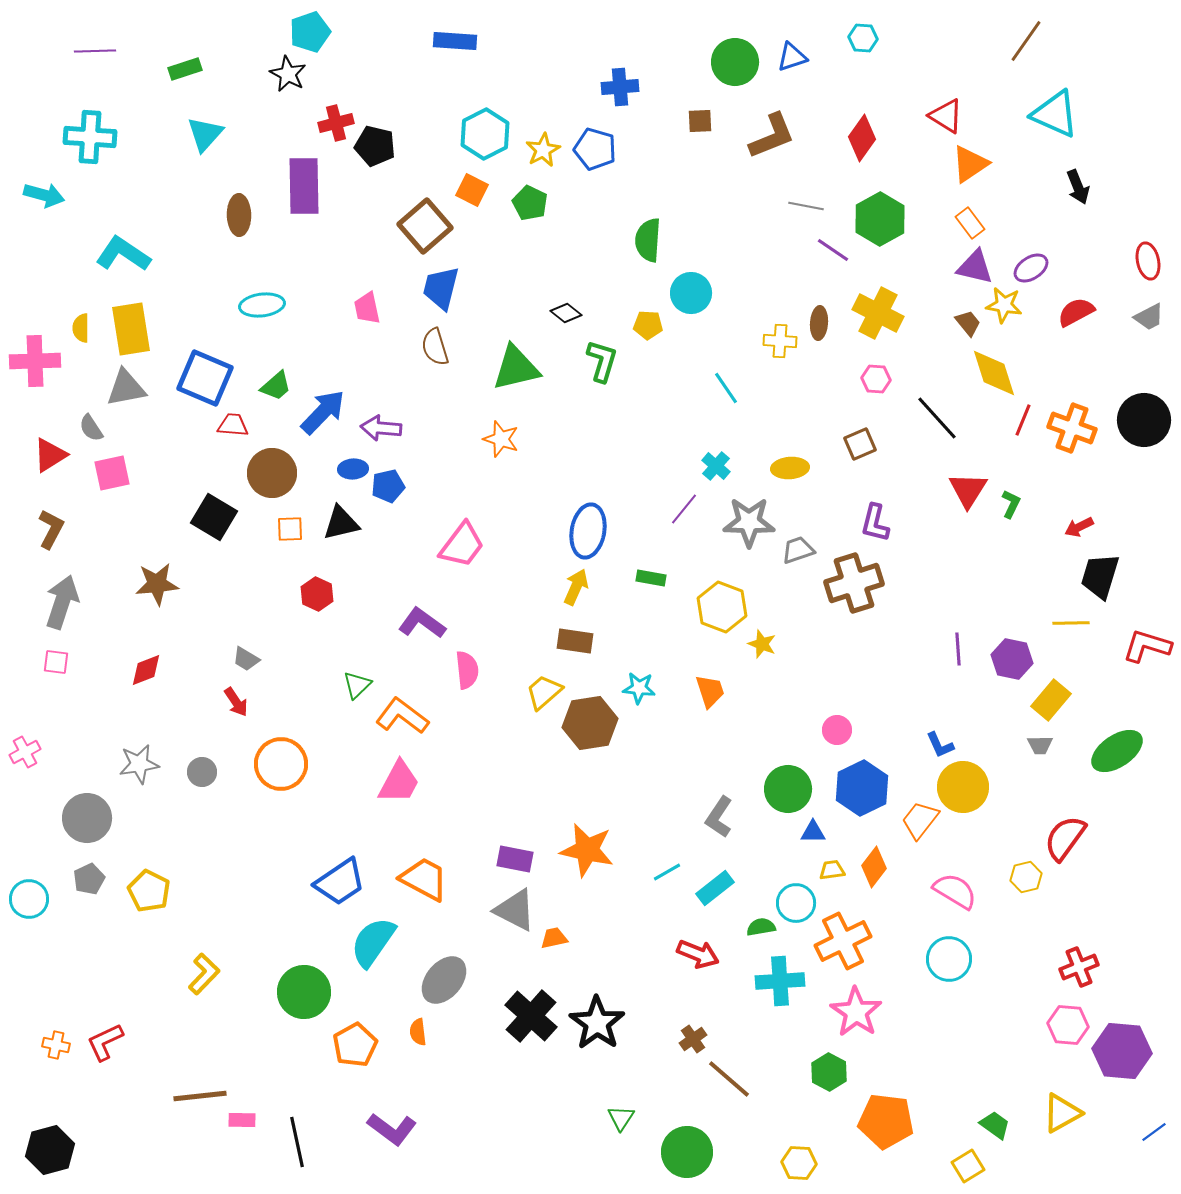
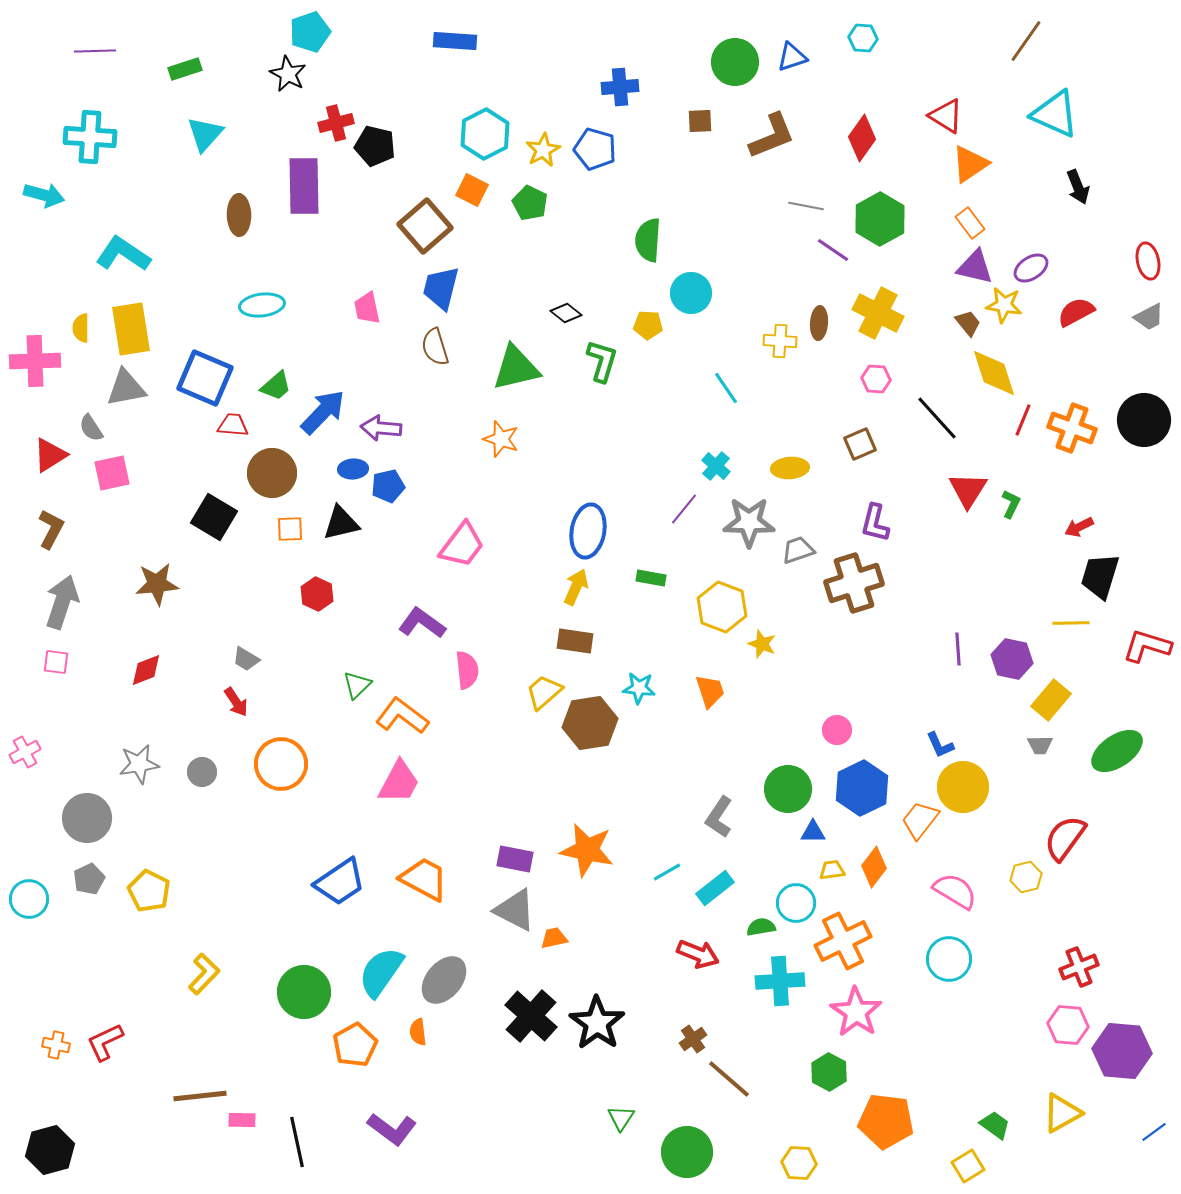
cyan semicircle at (373, 942): moved 8 px right, 30 px down
